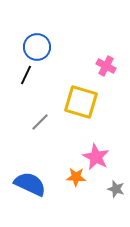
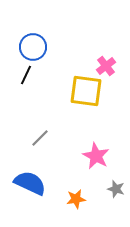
blue circle: moved 4 px left
pink cross: rotated 24 degrees clockwise
yellow square: moved 5 px right, 11 px up; rotated 8 degrees counterclockwise
gray line: moved 16 px down
pink star: moved 1 px up
orange star: moved 22 px down; rotated 12 degrees counterclockwise
blue semicircle: moved 1 px up
